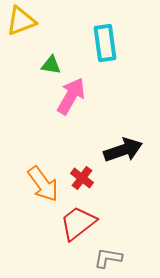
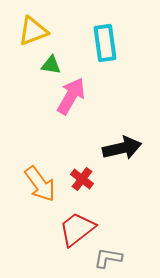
yellow triangle: moved 12 px right, 10 px down
black arrow: moved 1 px left, 2 px up; rotated 6 degrees clockwise
red cross: moved 1 px down
orange arrow: moved 3 px left
red trapezoid: moved 1 px left, 6 px down
